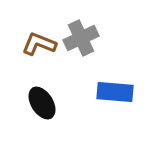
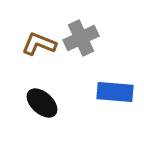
black ellipse: rotated 16 degrees counterclockwise
